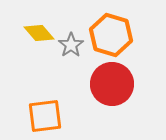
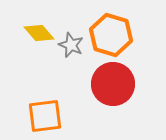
gray star: rotated 15 degrees counterclockwise
red circle: moved 1 px right
